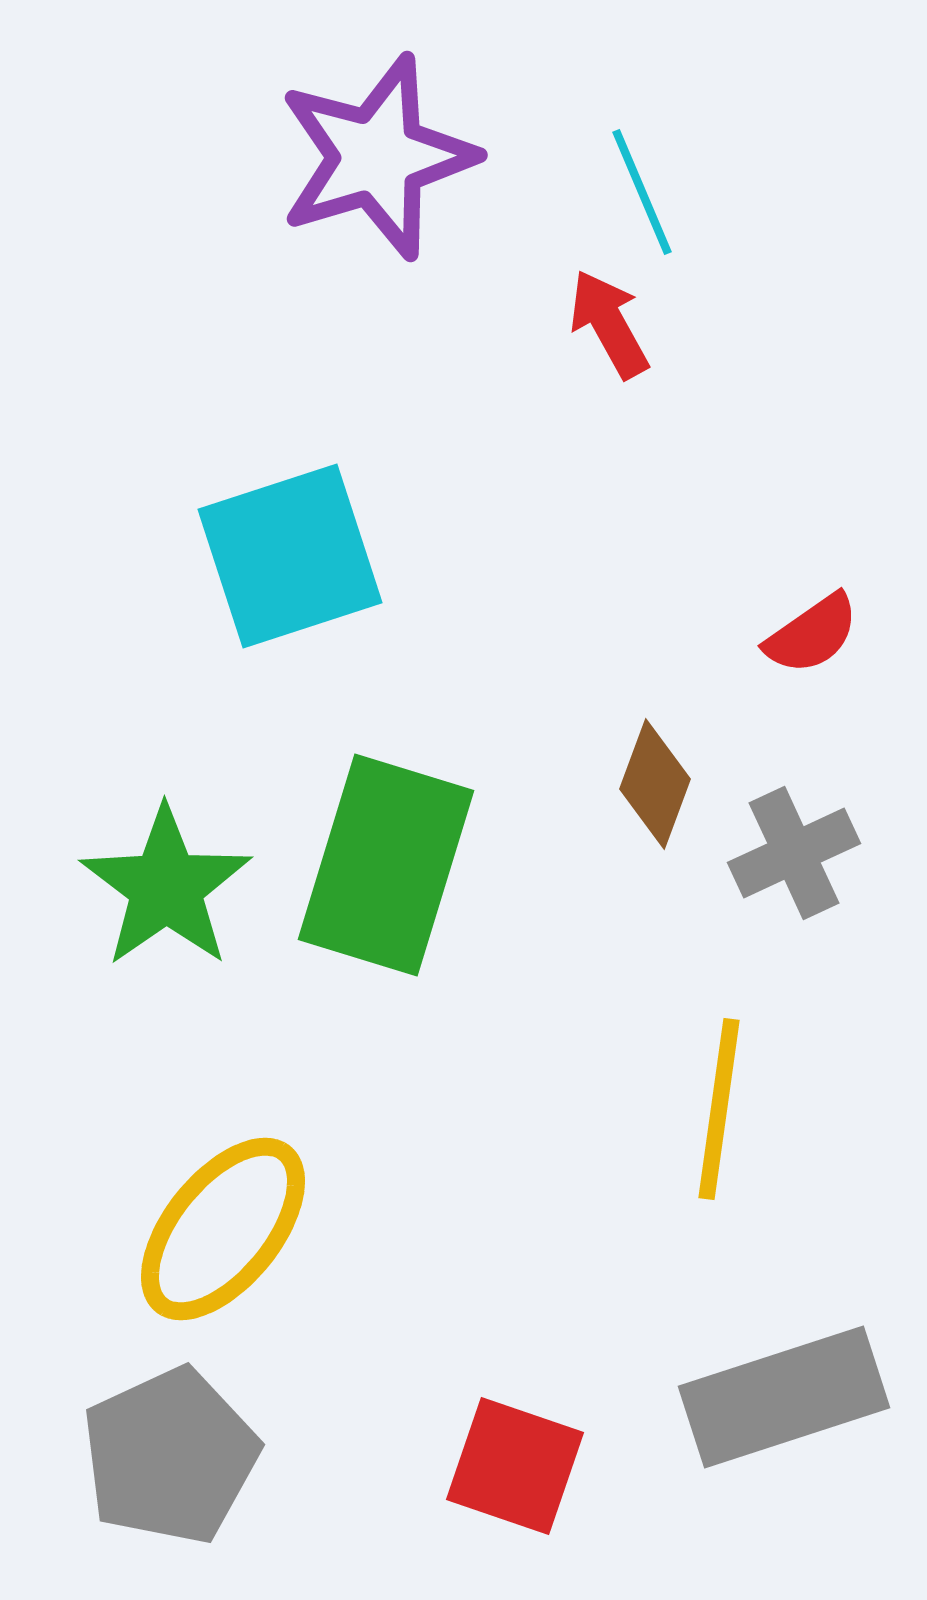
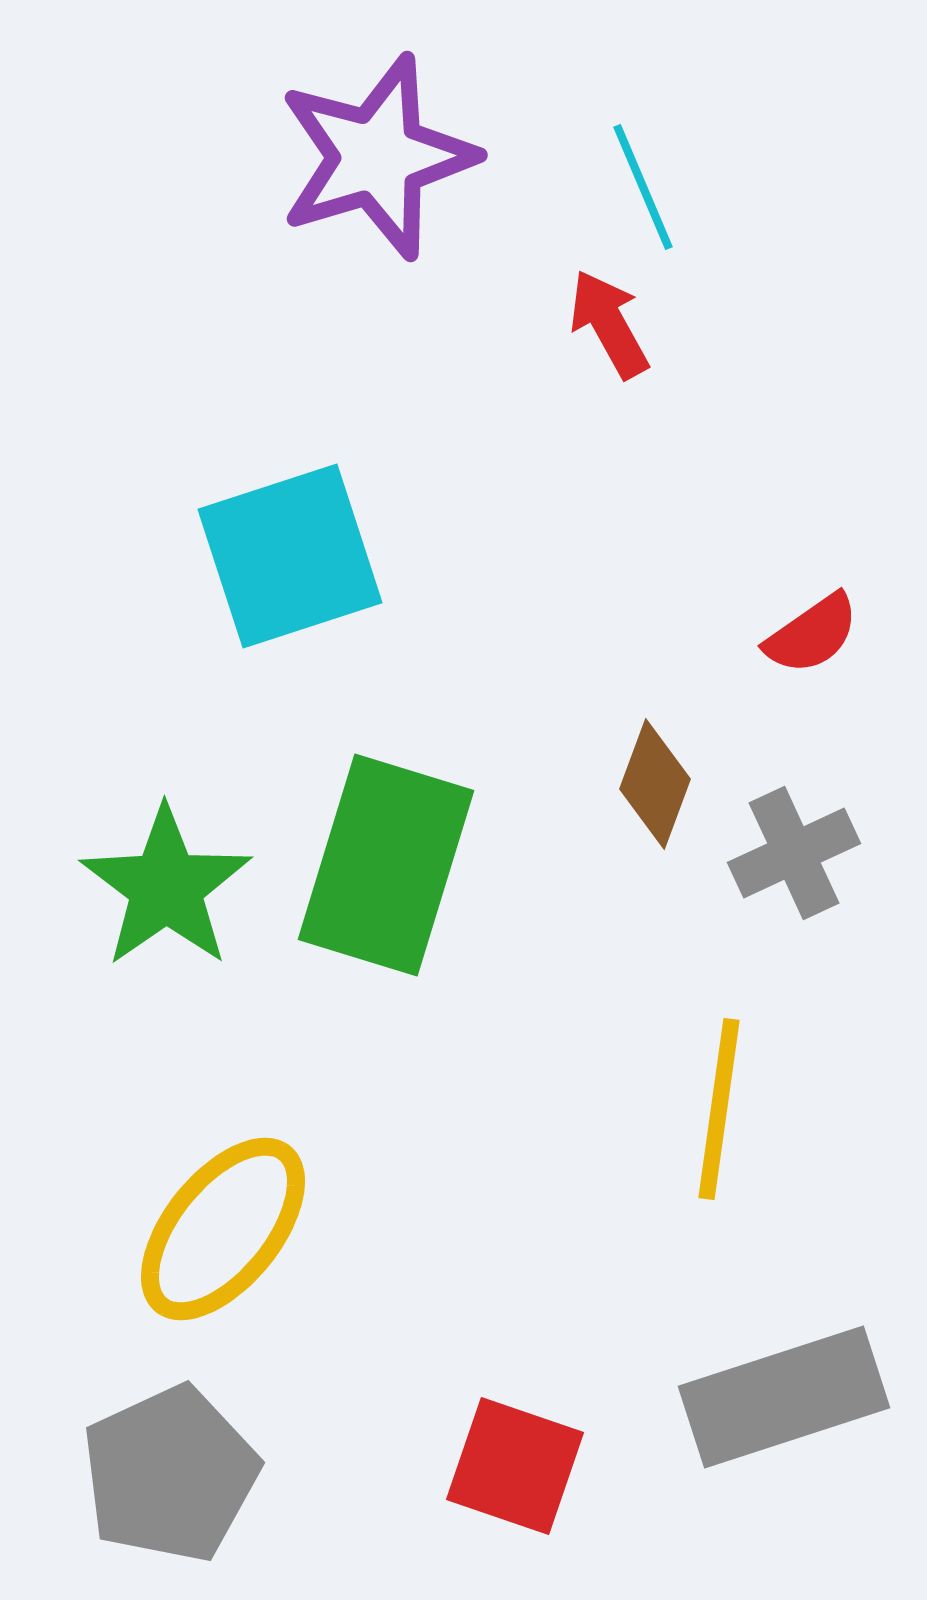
cyan line: moved 1 px right, 5 px up
gray pentagon: moved 18 px down
